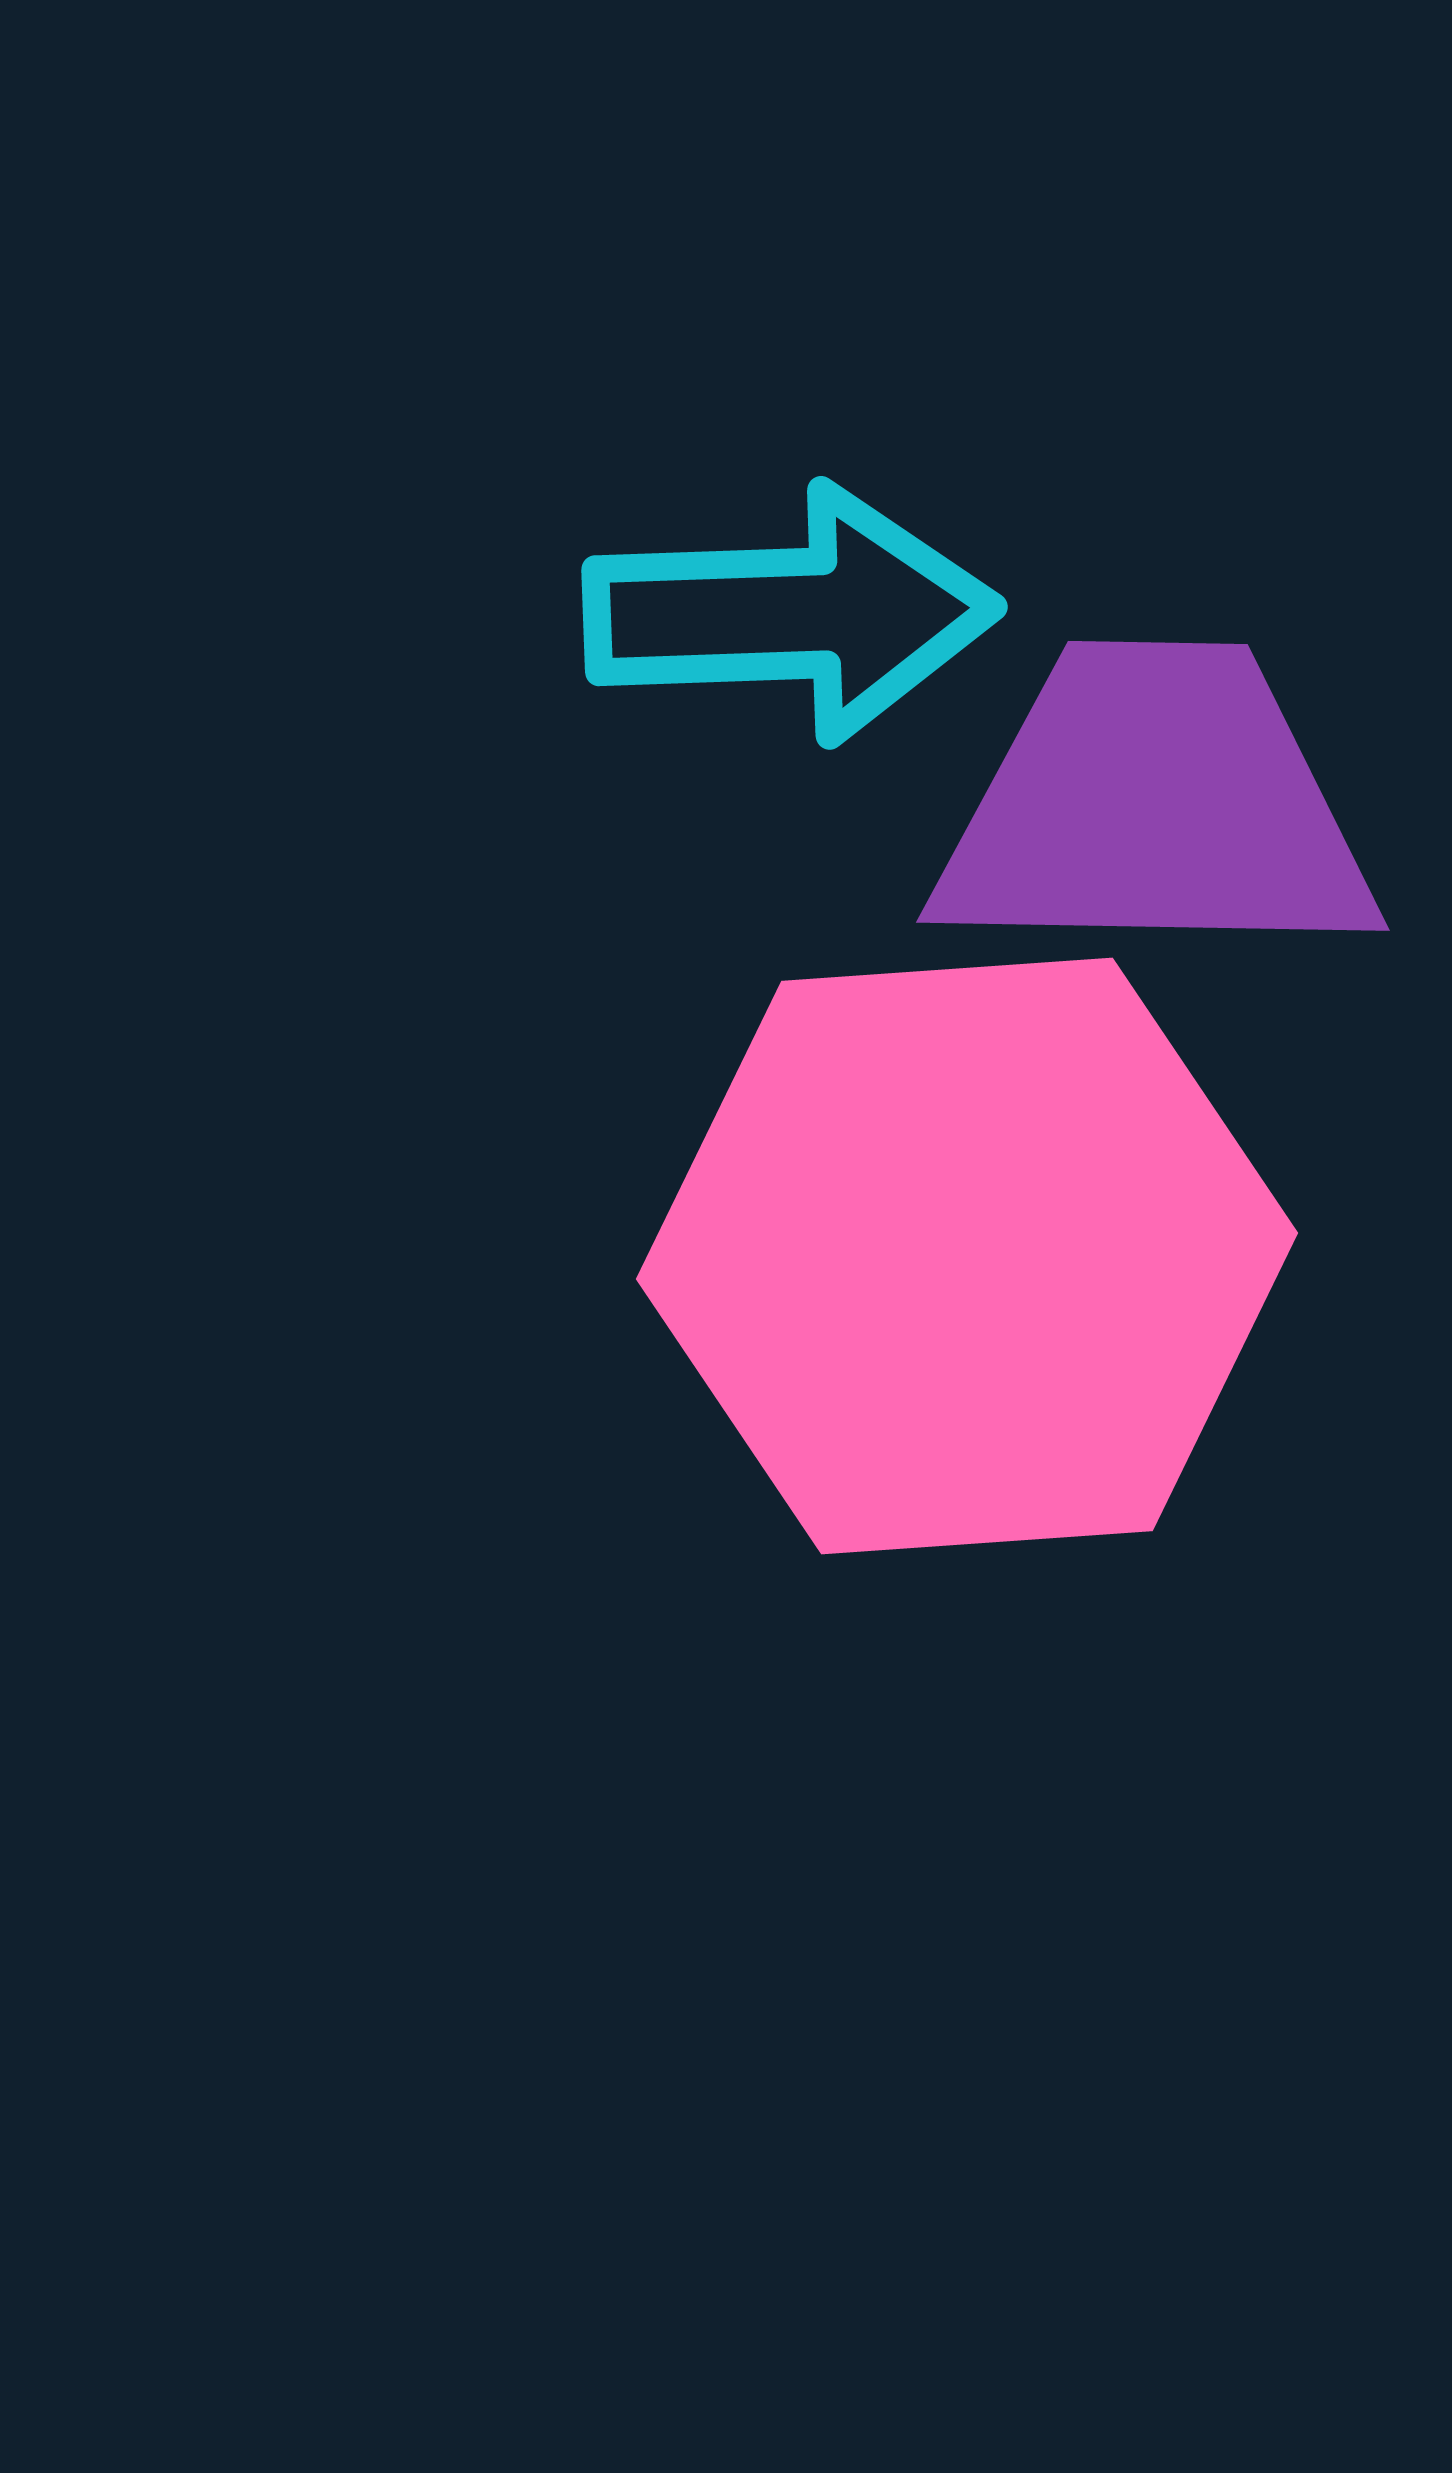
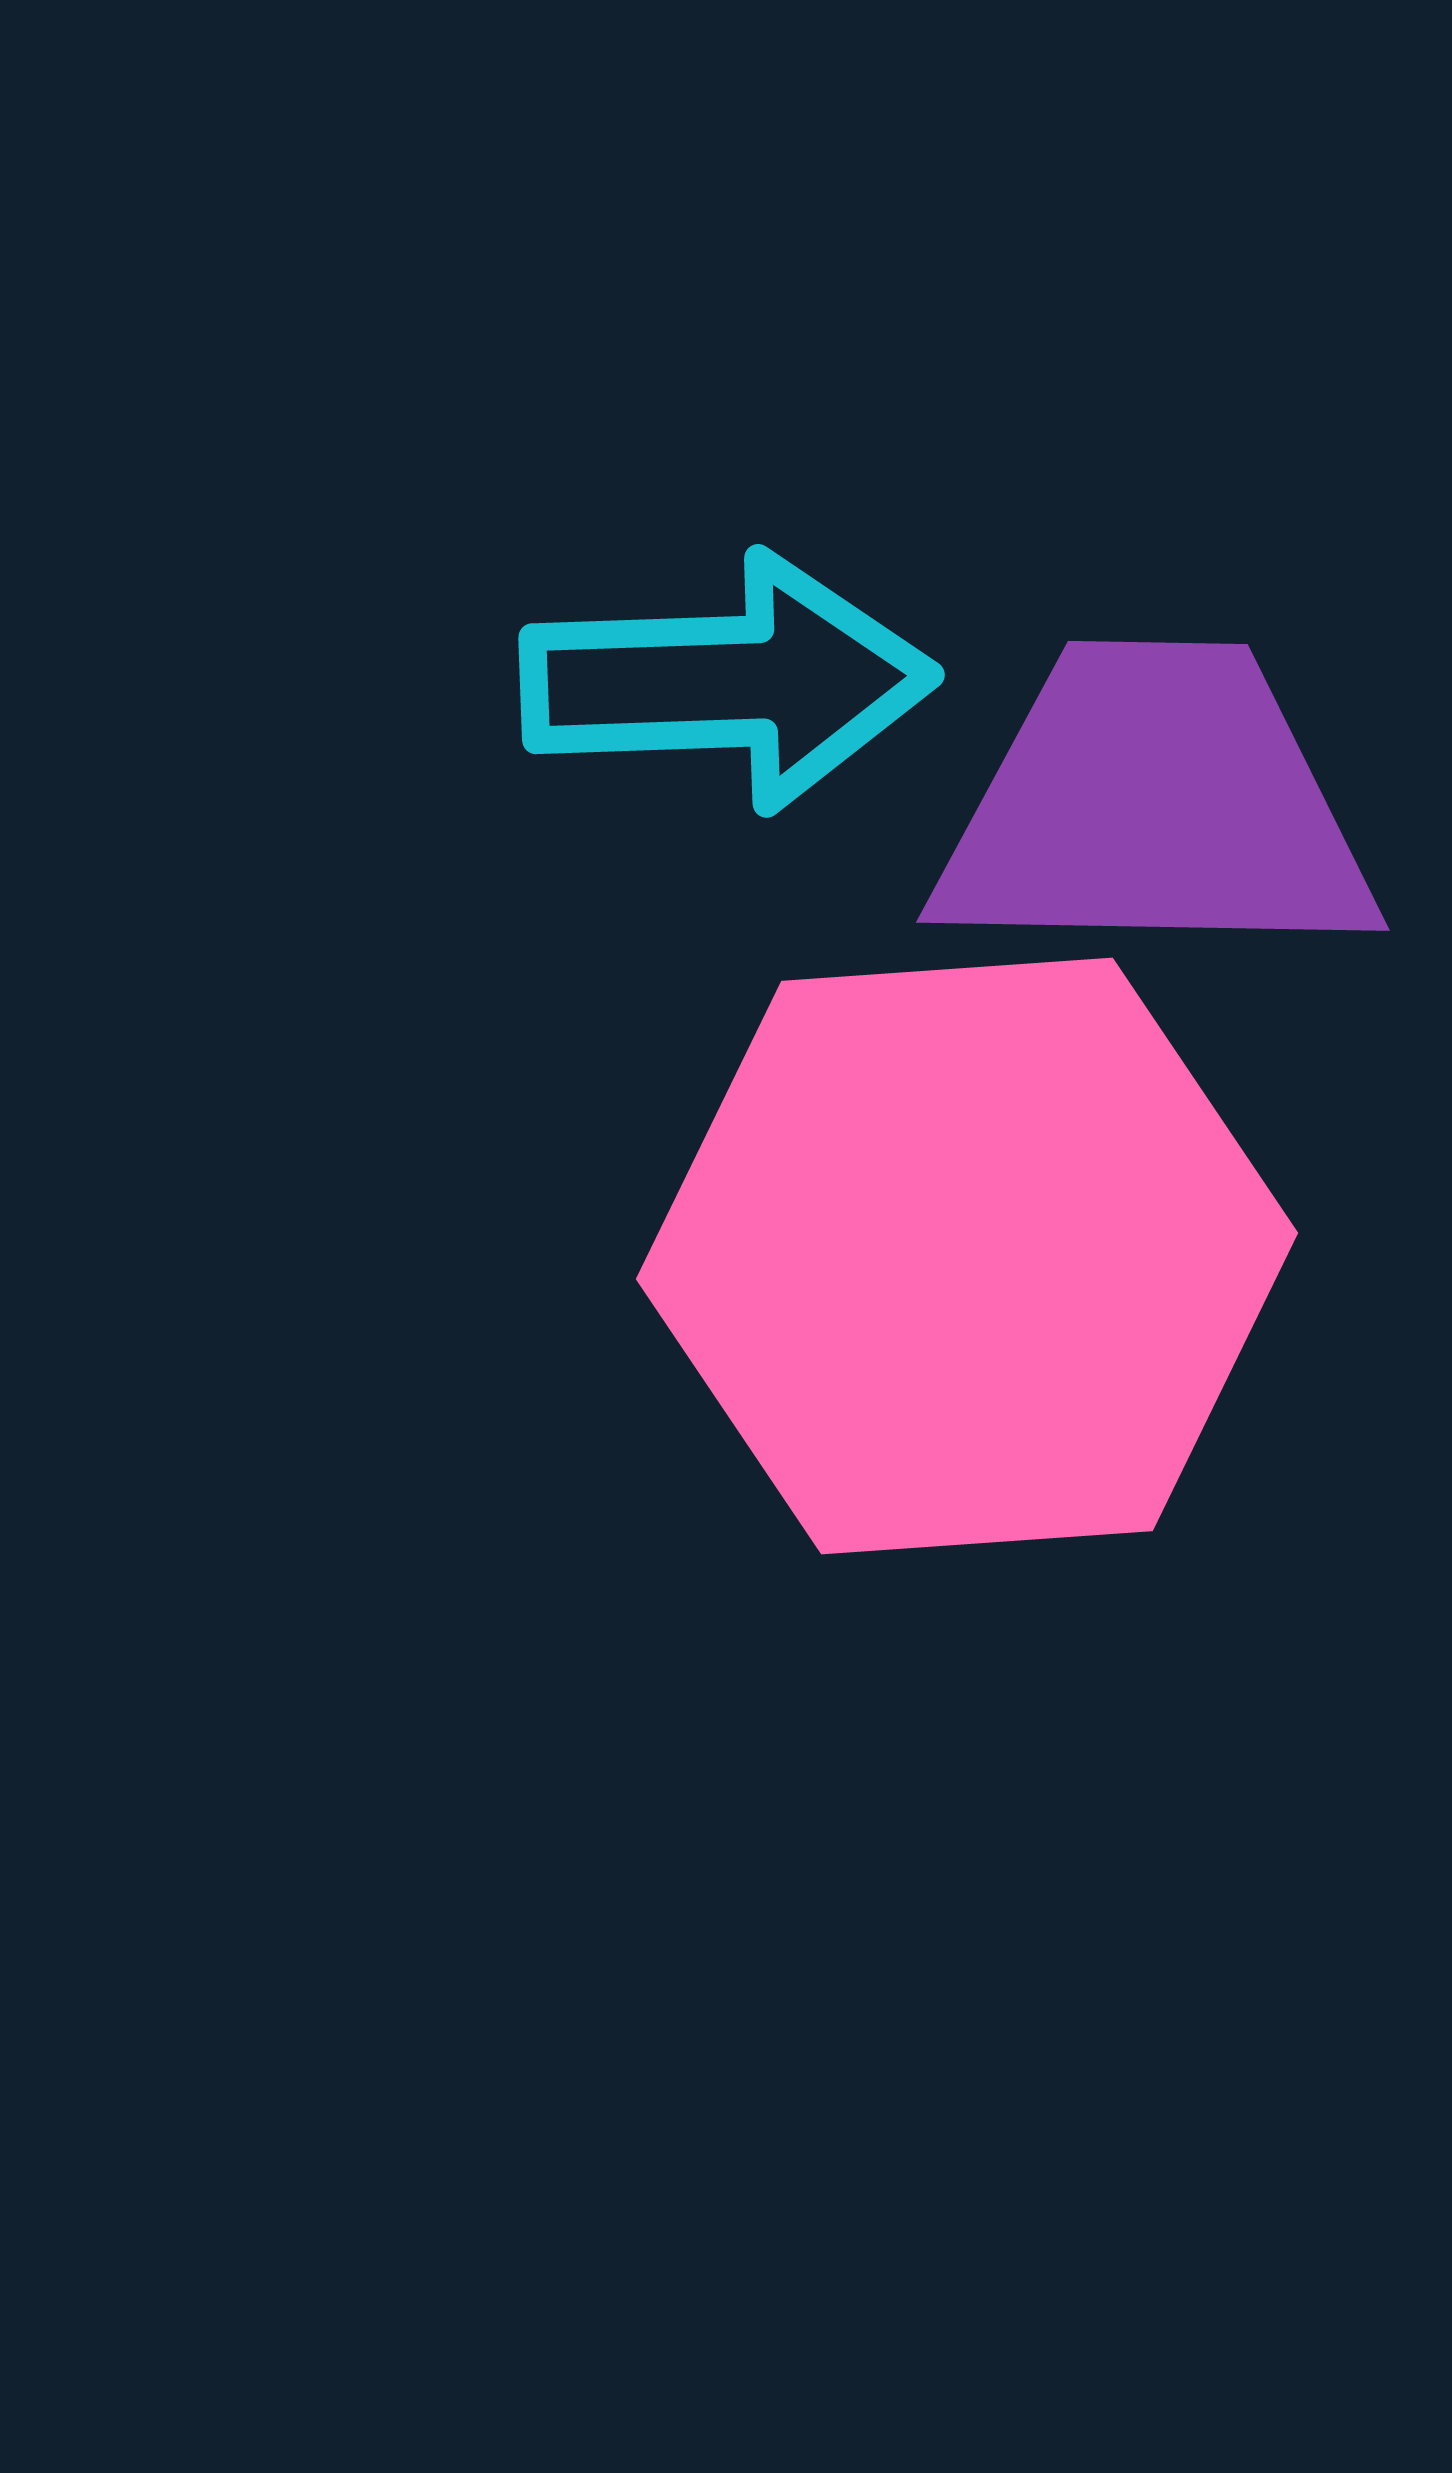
cyan arrow: moved 63 px left, 68 px down
